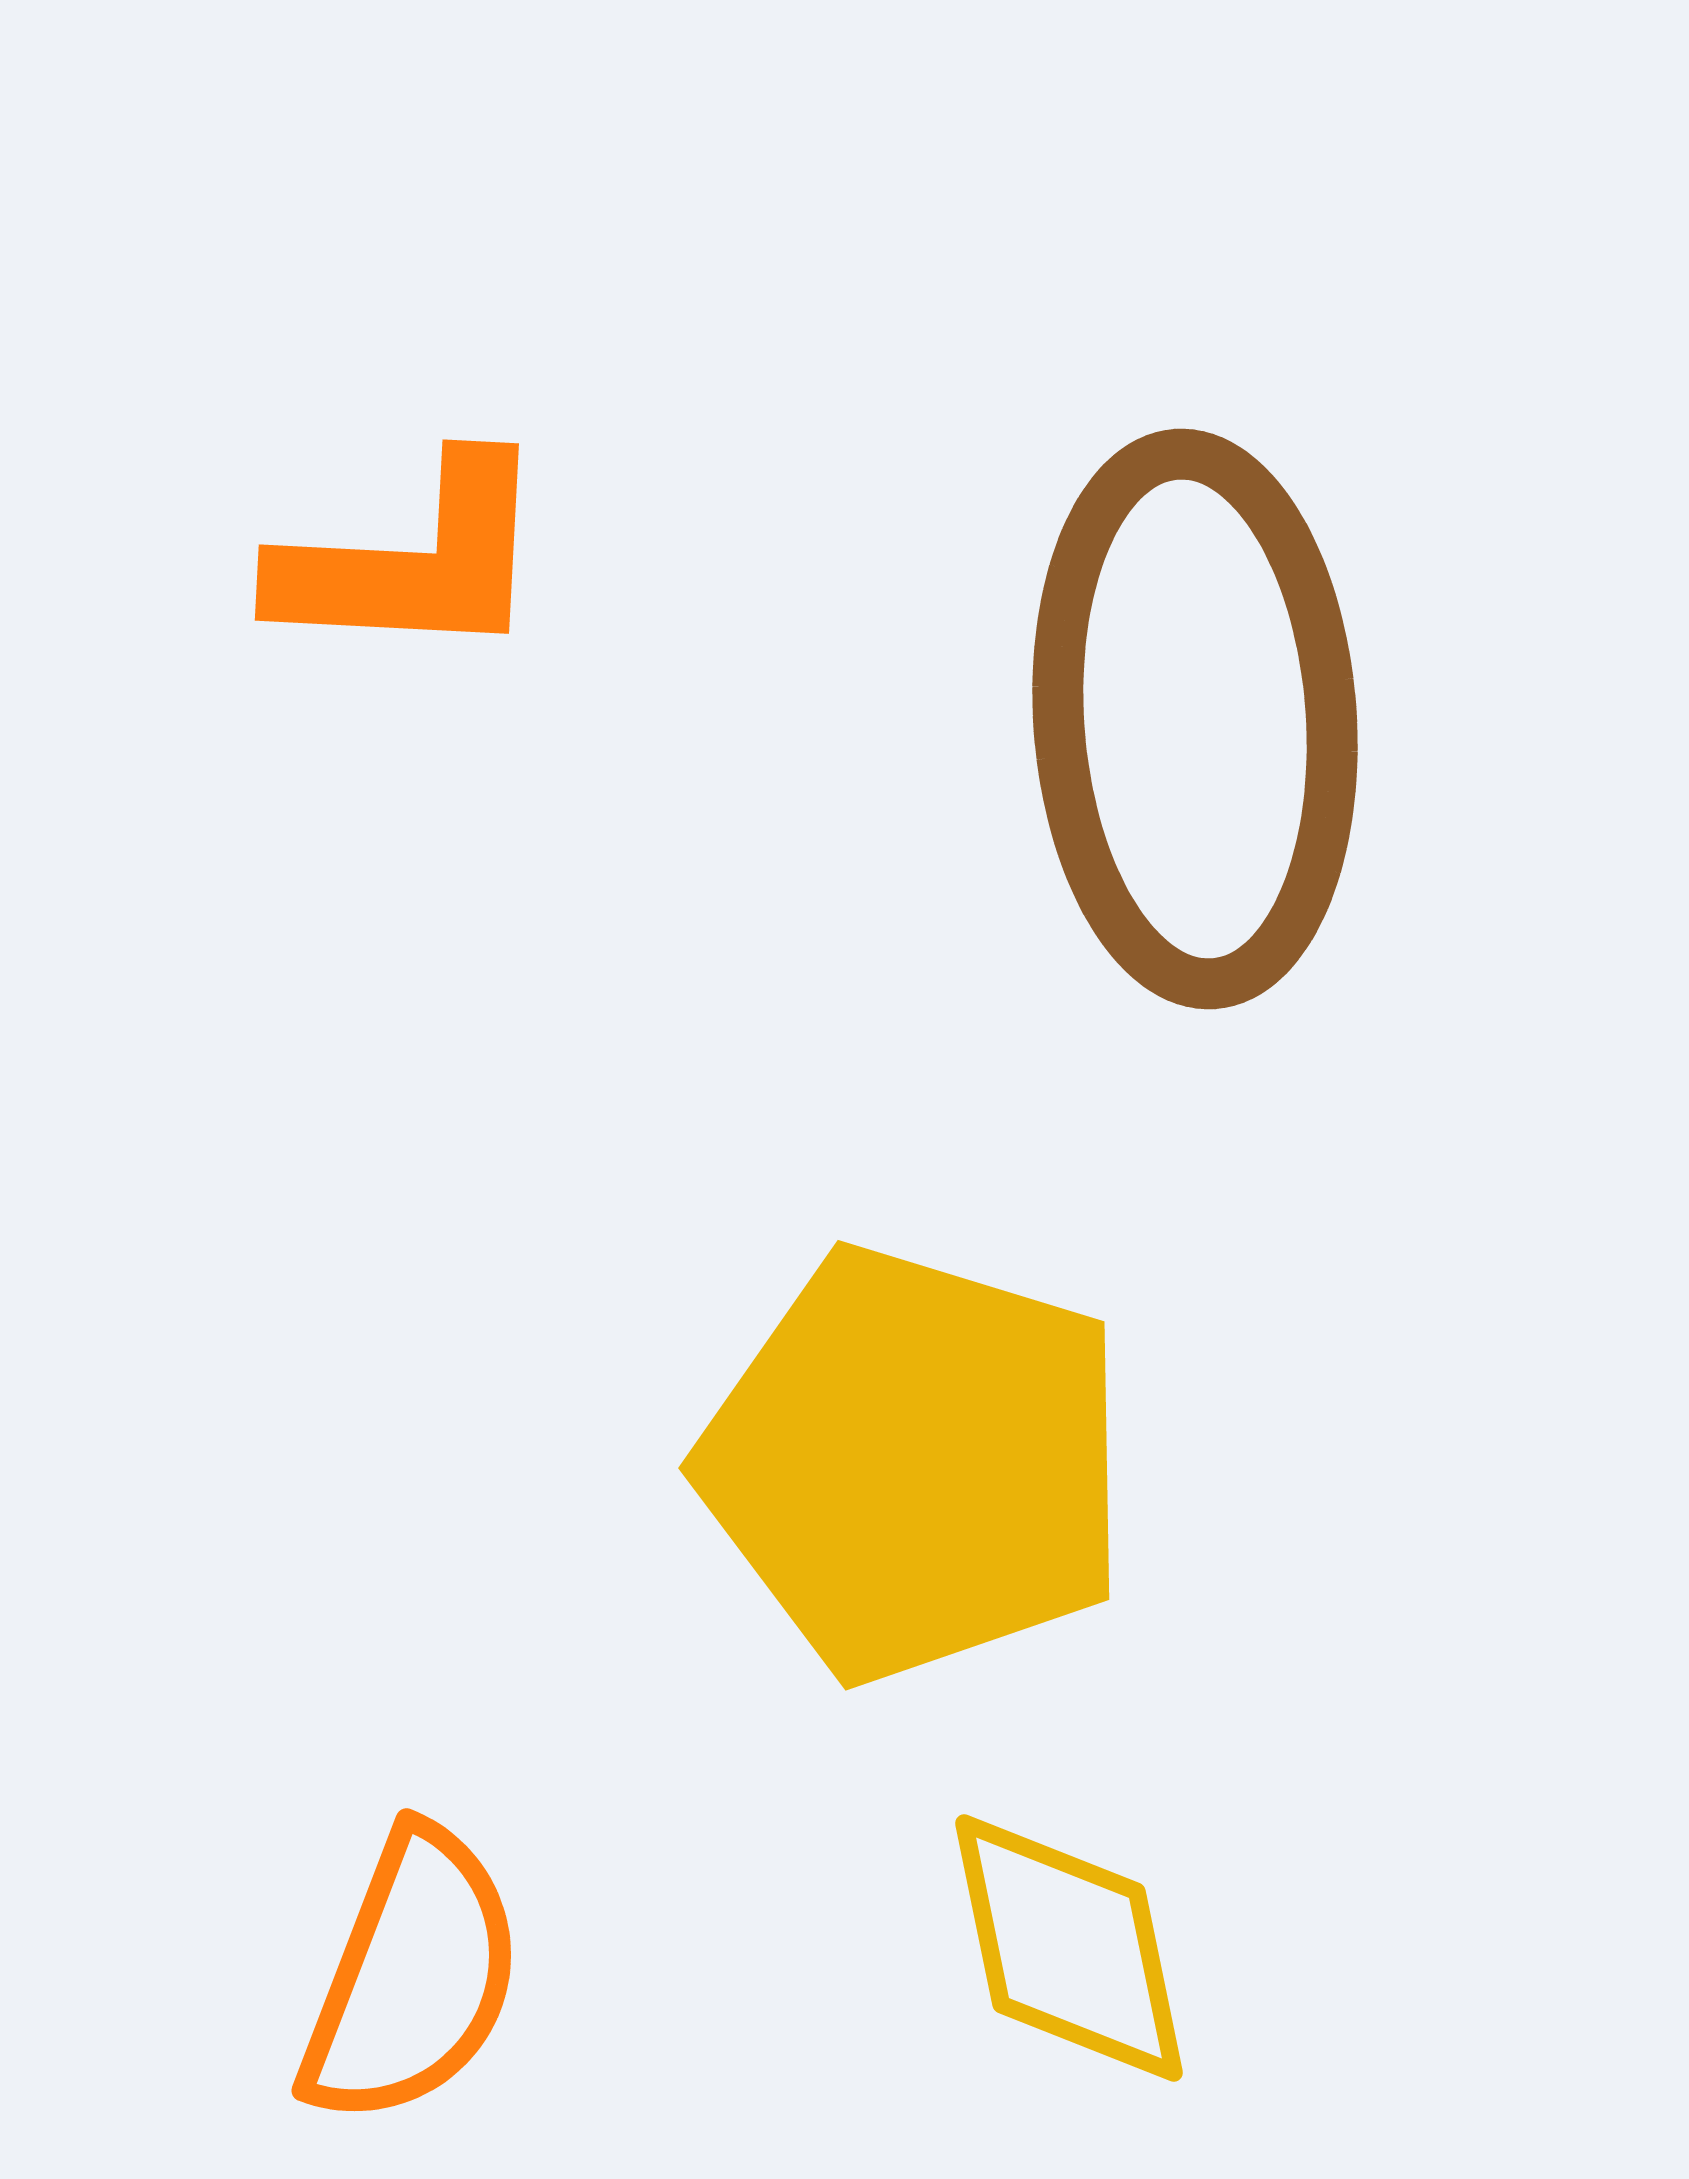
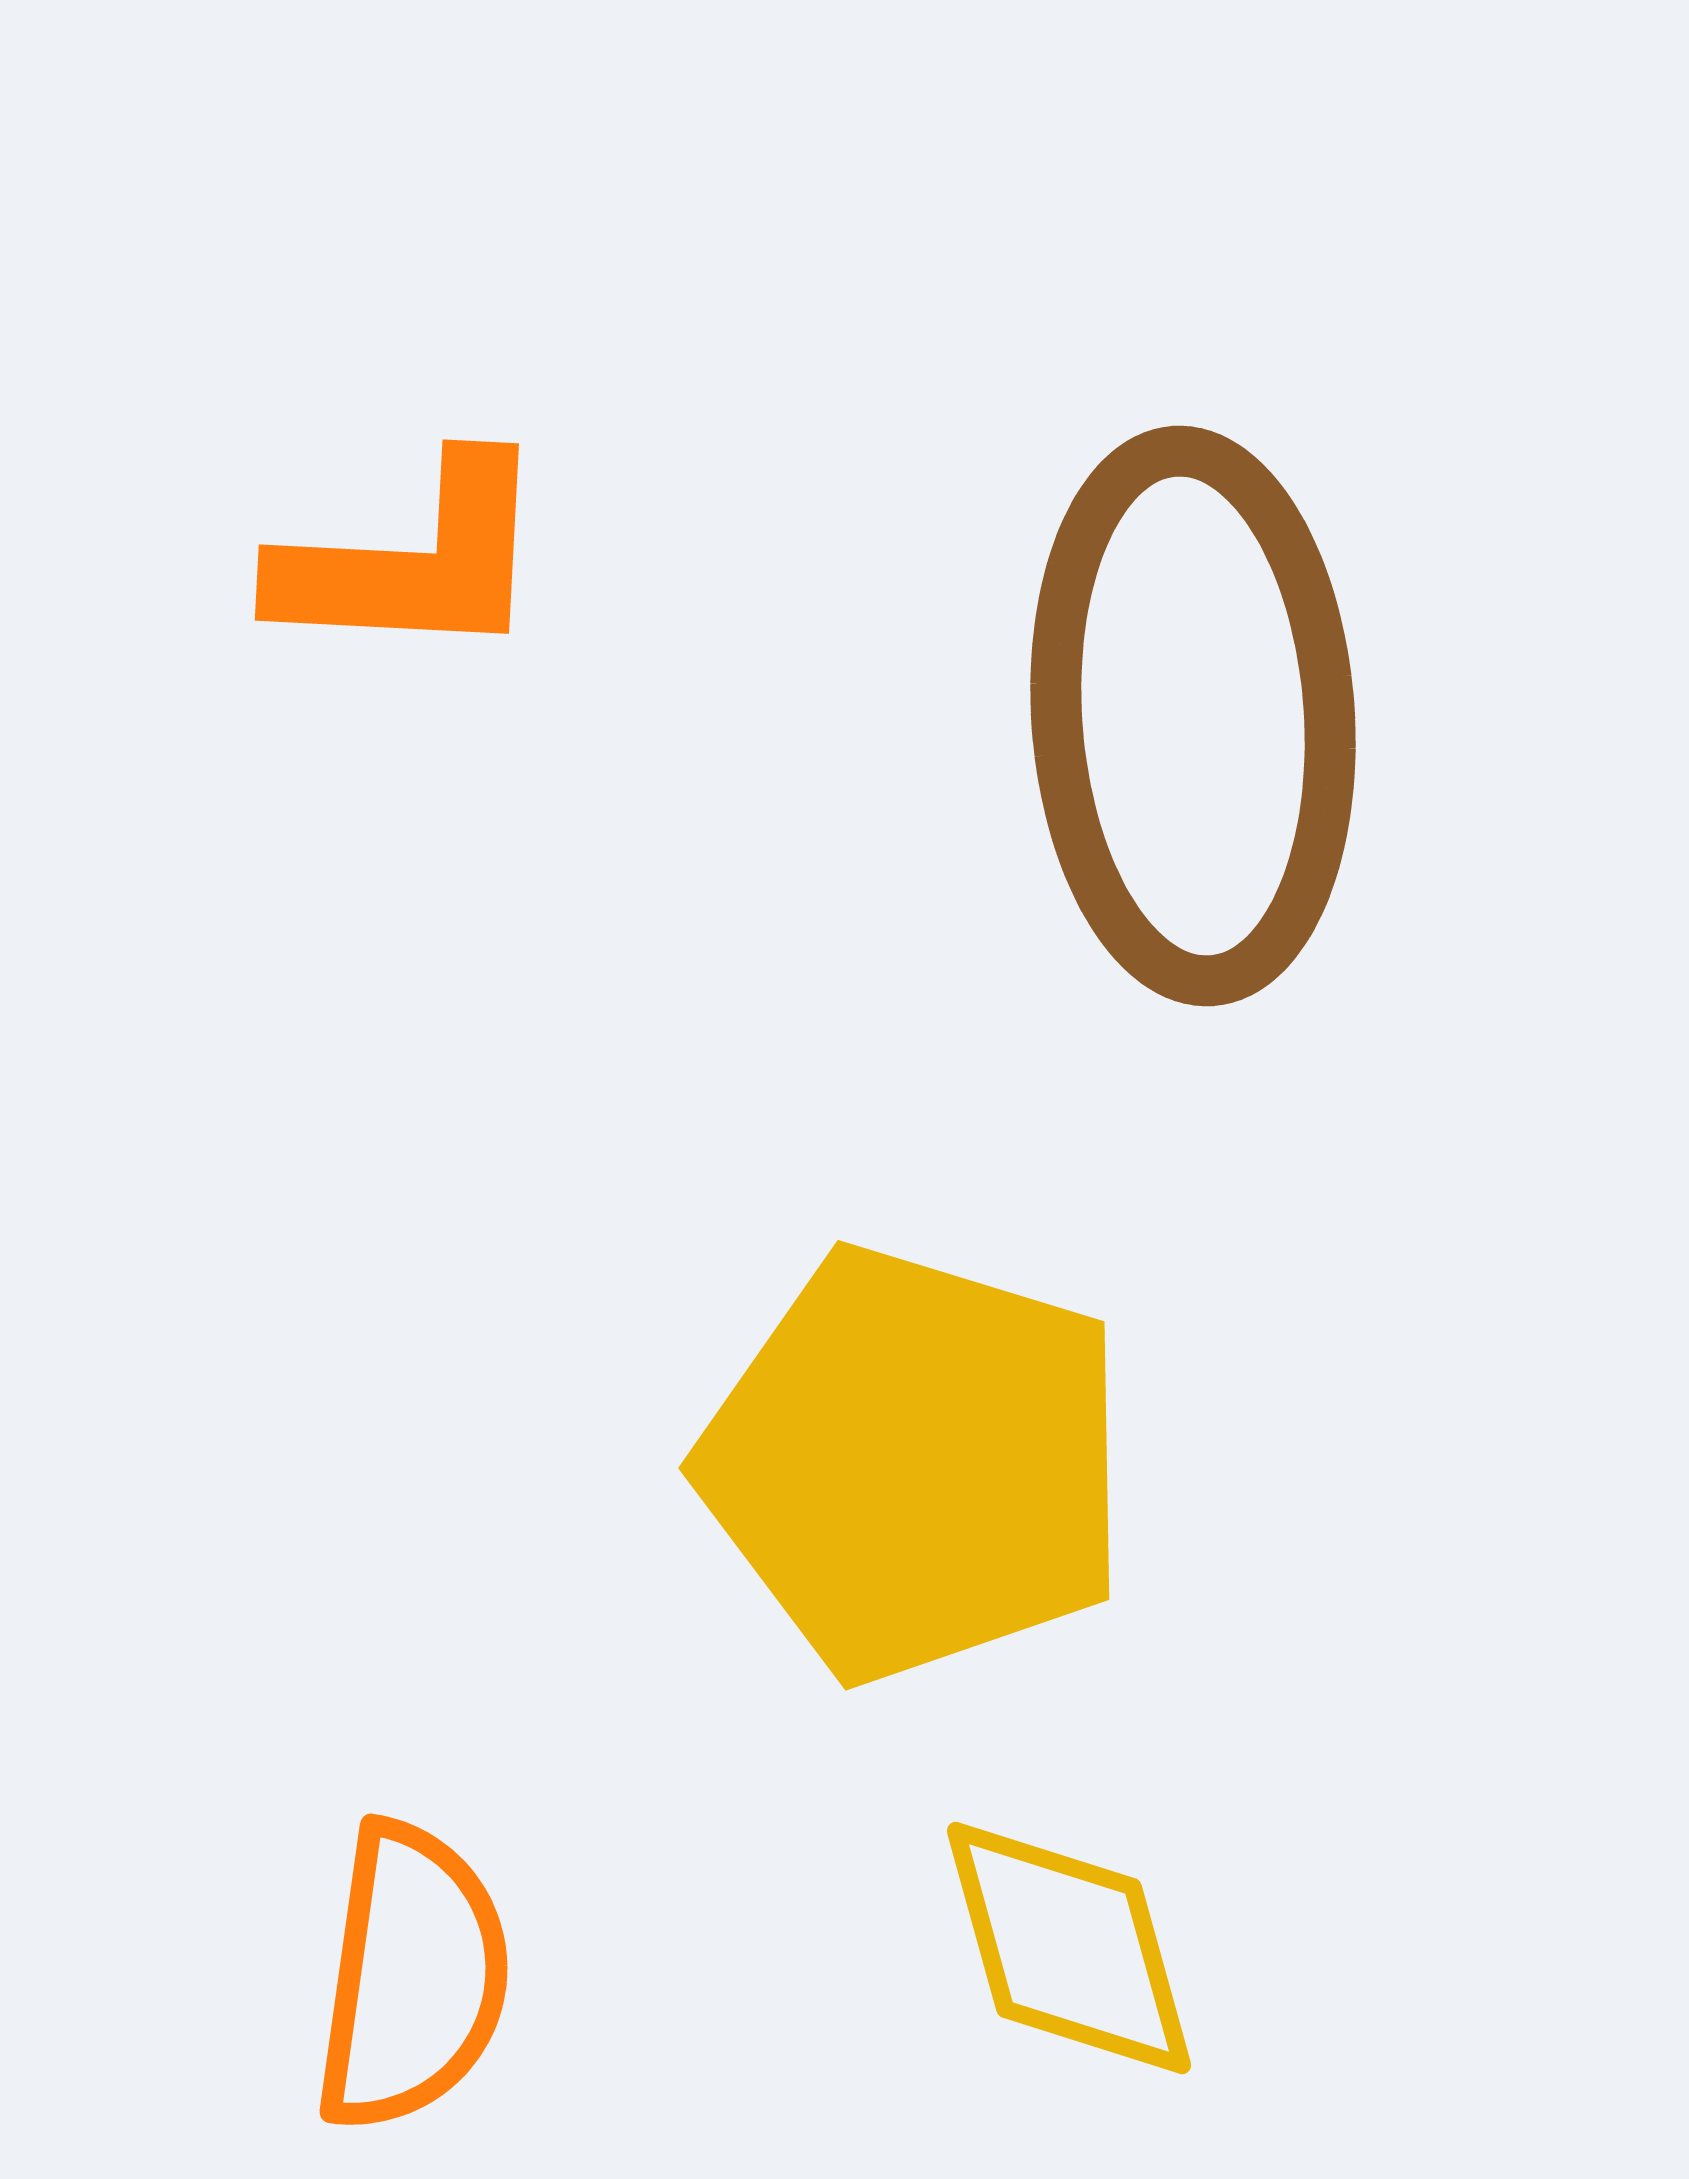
brown ellipse: moved 2 px left, 3 px up
yellow diamond: rotated 4 degrees counterclockwise
orange semicircle: rotated 13 degrees counterclockwise
